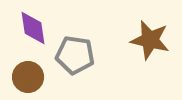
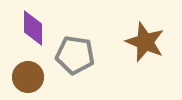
purple diamond: rotated 9 degrees clockwise
brown star: moved 5 px left, 2 px down; rotated 9 degrees clockwise
